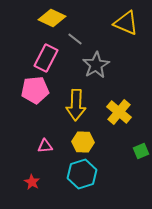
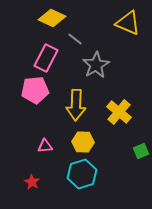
yellow triangle: moved 2 px right
